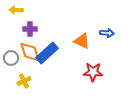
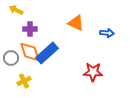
yellow arrow: rotated 24 degrees clockwise
orange triangle: moved 6 px left, 18 px up
